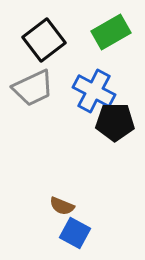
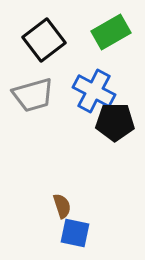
gray trapezoid: moved 7 px down; rotated 9 degrees clockwise
brown semicircle: rotated 130 degrees counterclockwise
blue square: rotated 16 degrees counterclockwise
